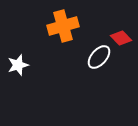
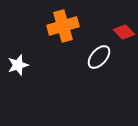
red diamond: moved 3 px right, 6 px up
